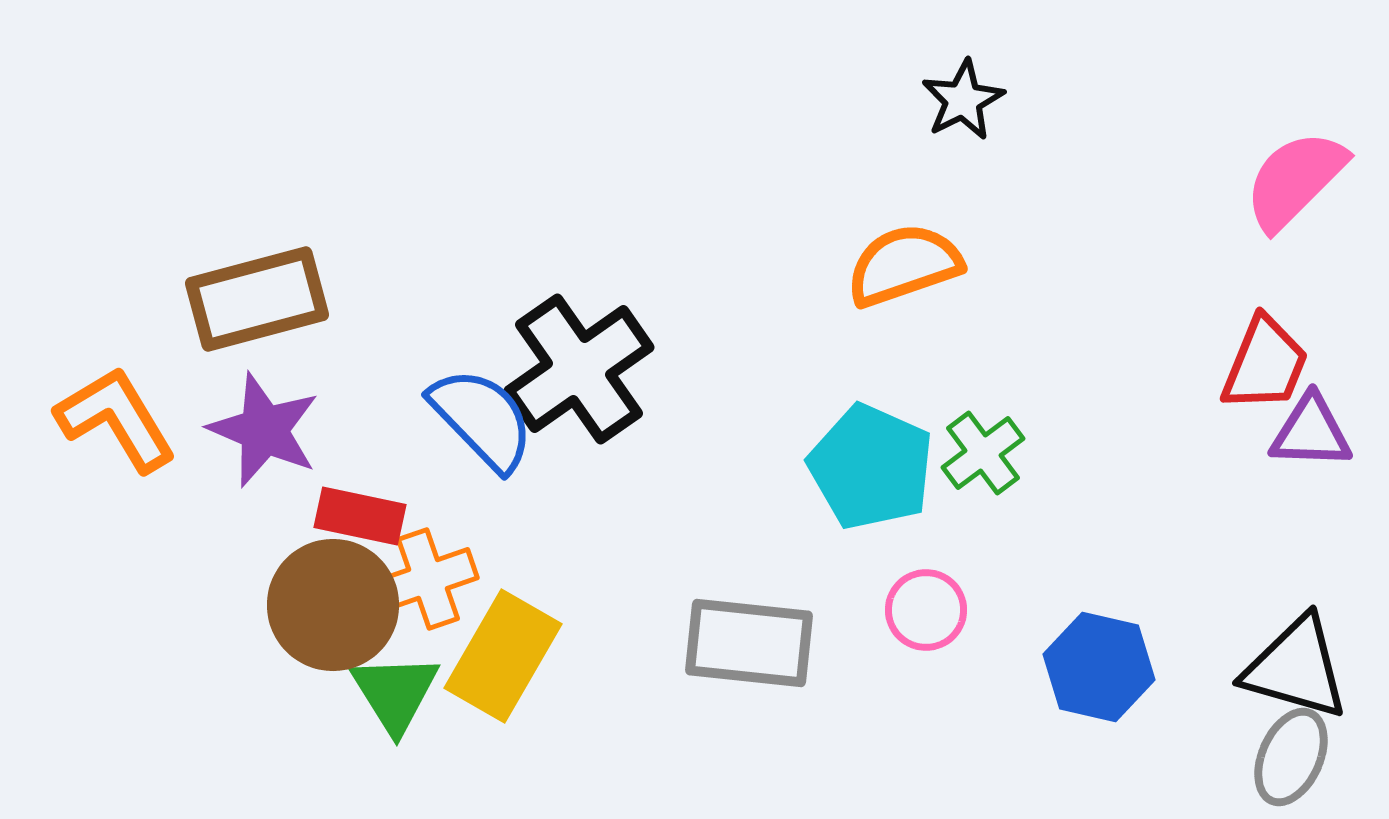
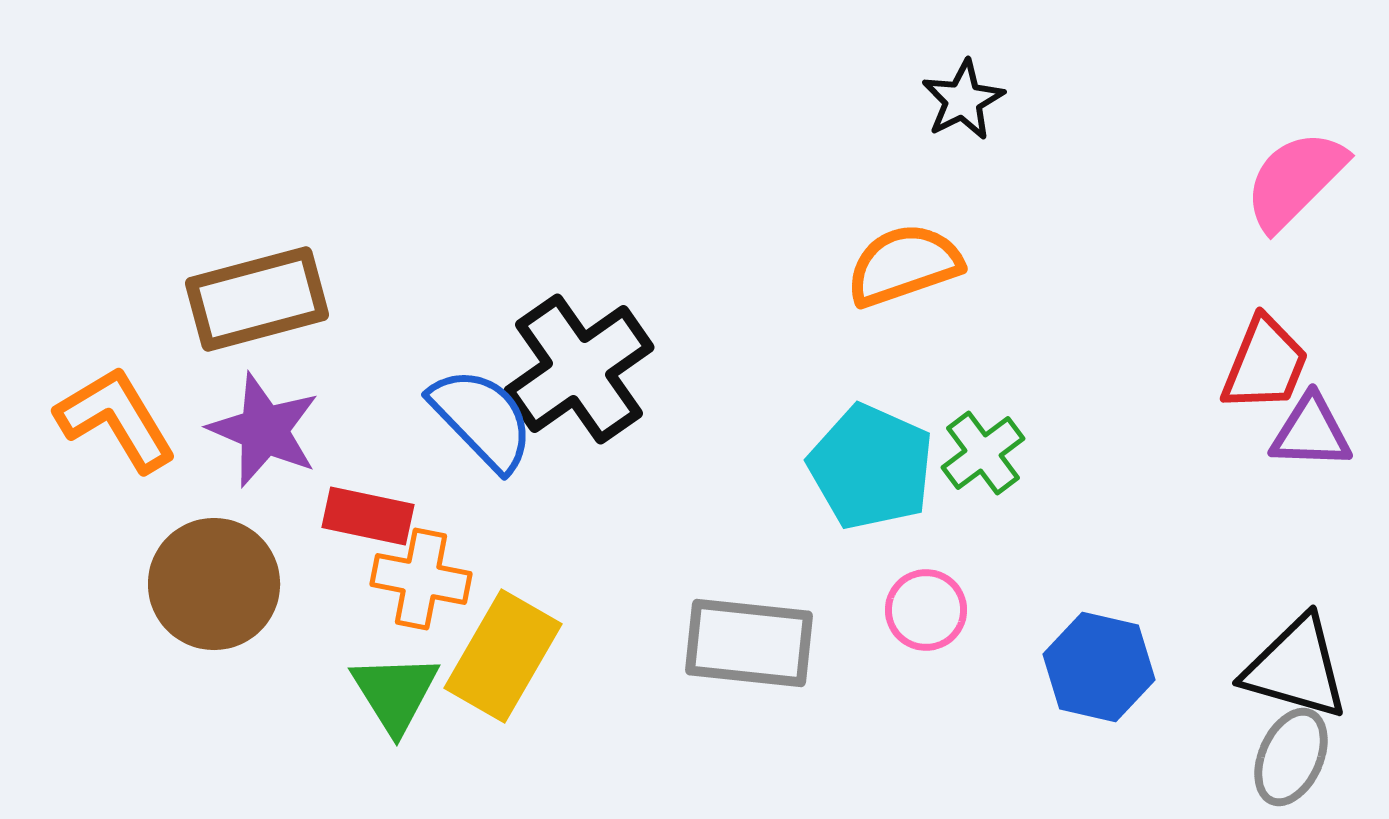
red rectangle: moved 8 px right
orange cross: moved 7 px left; rotated 30 degrees clockwise
brown circle: moved 119 px left, 21 px up
